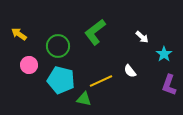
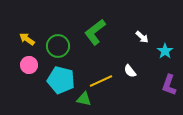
yellow arrow: moved 8 px right, 5 px down
cyan star: moved 1 px right, 3 px up
